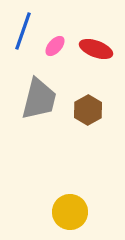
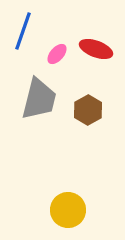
pink ellipse: moved 2 px right, 8 px down
yellow circle: moved 2 px left, 2 px up
